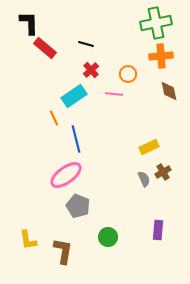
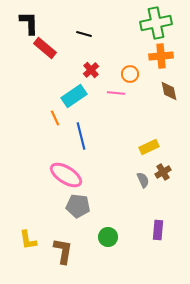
black line: moved 2 px left, 10 px up
orange circle: moved 2 px right
pink line: moved 2 px right, 1 px up
orange line: moved 1 px right
blue line: moved 5 px right, 3 px up
pink ellipse: rotated 68 degrees clockwise
gray semicircle: moved 1 px left, 1 px down
gray pentagon: rotated 15 degrees counterclockwise
